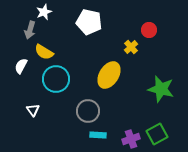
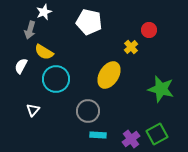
white triangle: rotated 16 degrees clockwise
purple cross: rotated 18 degrees counterclockwise
